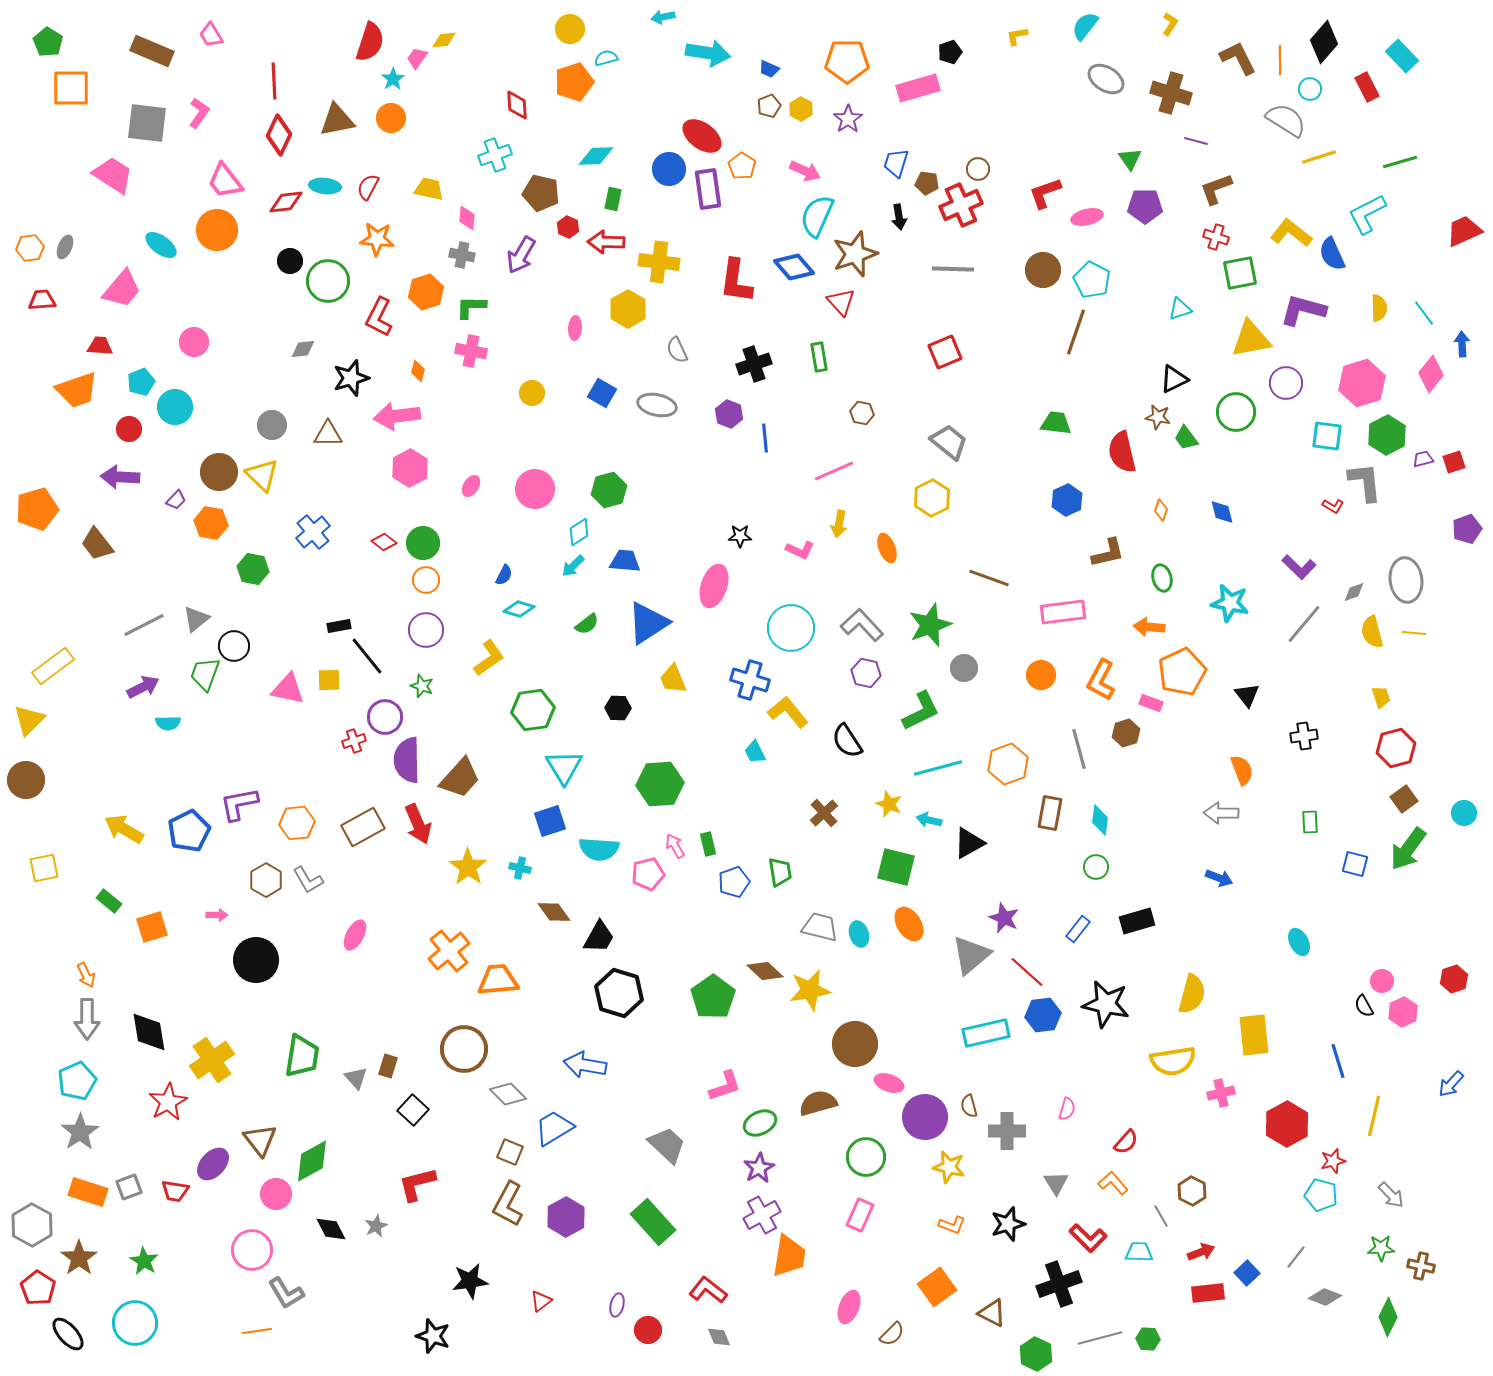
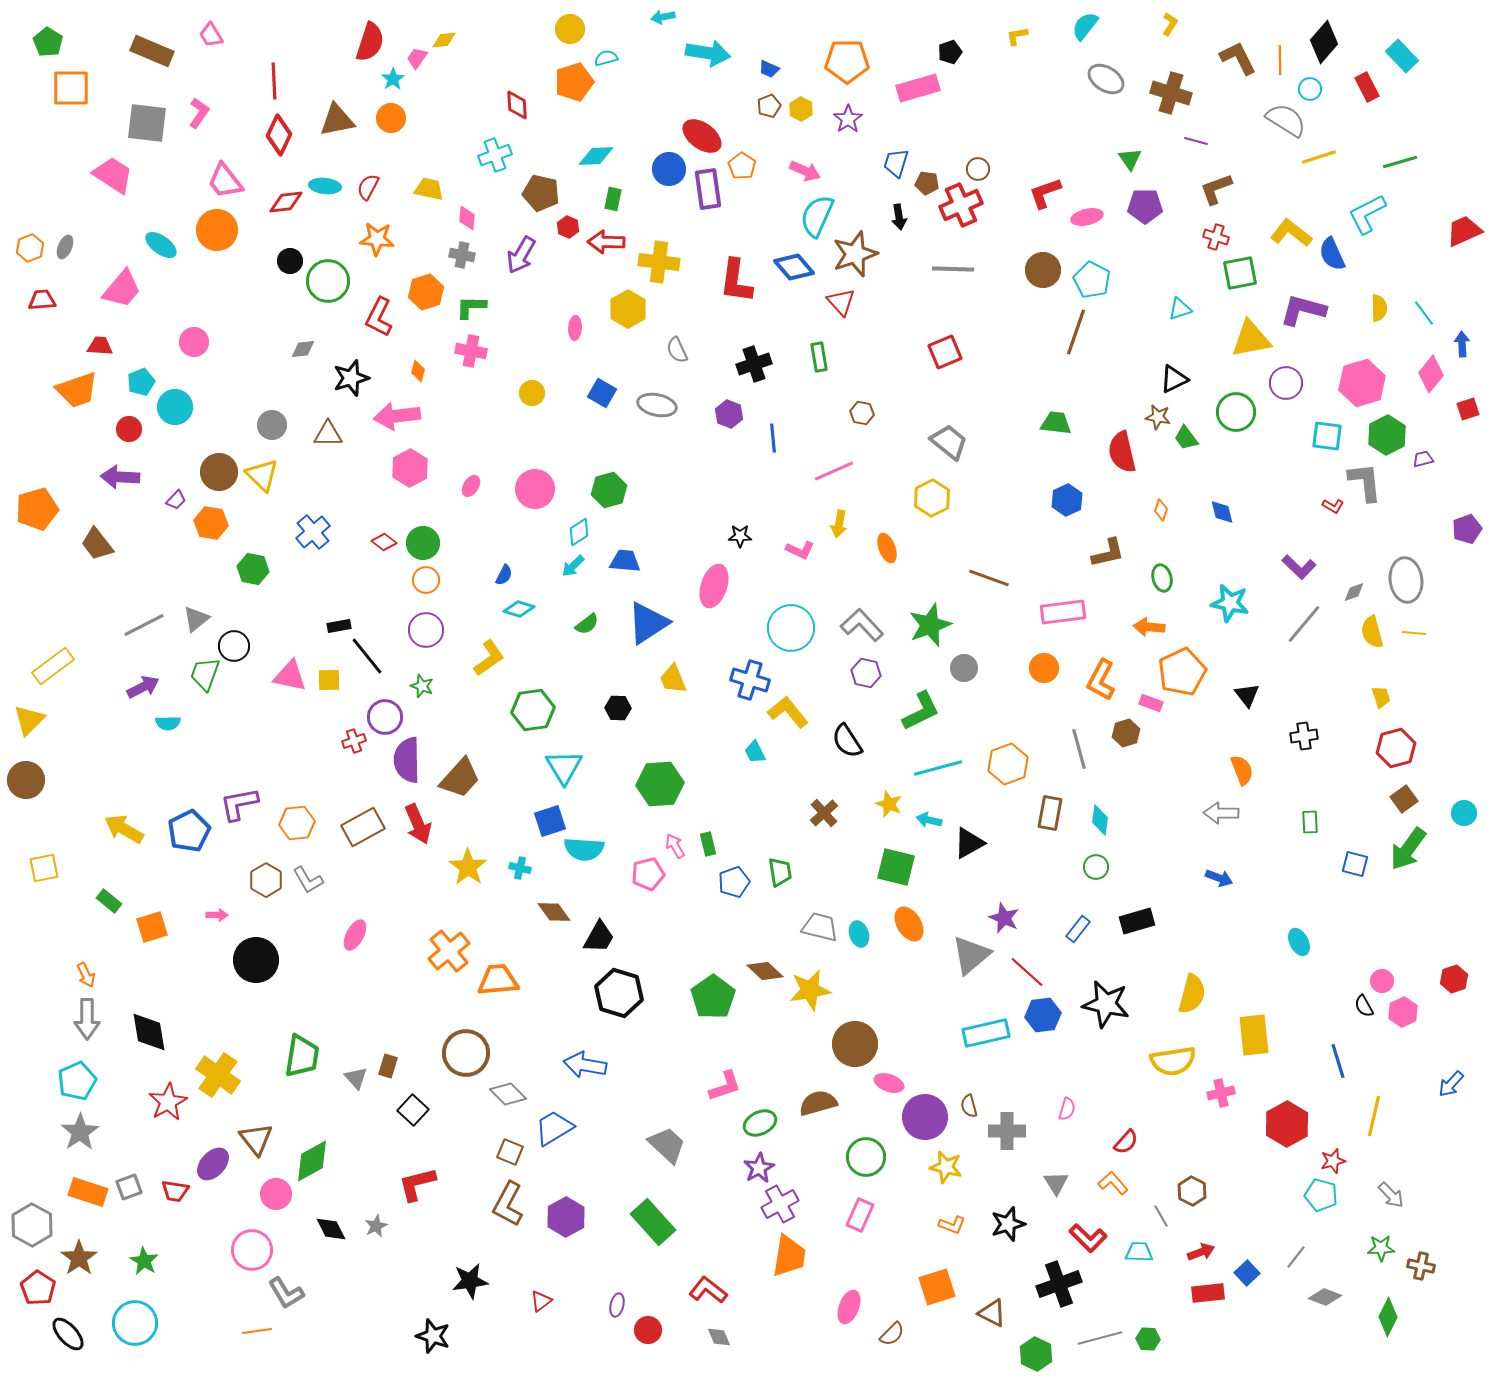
orange hexagon at (30, 248): rotated 12 degrees counterclockwise
blue line at (765, 438): moved 8 px right
red square at (1454, 462): moved 14 px right, 53 px up
orange circle at (1041, 675): moved 3 px right, 7 px up
pink triangle at (288, 689): moved 2 px right, 13 px up
cyan semicircle at (599, 849): moved 15 px left
brown circle at (464, 1049): moved 2 px right, 4 px down
yellow cross at (212, 1060): moved 6 px right, 15 px down; rotated 21 degrees counterclockwise
brown triangle at (260, 1140): moved 4 px left, 1 px up
yellow star at (949, 1167): moved 3 px left
purple cross at (762, 1215): moved 18 px right, 11 px up
orange square at (937, 1287): rotated 18 degrees clockwise
